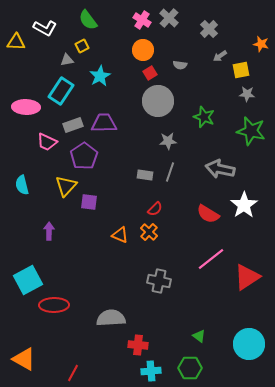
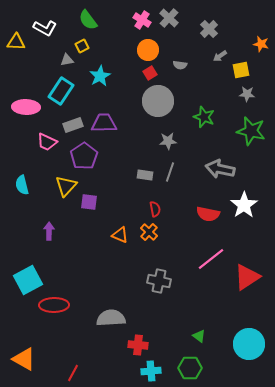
orange circle at (143, 50): moved 5 px right
red semicircle at (155, 209): rotated 56 degrees counterclockwise
red semicircle at (208, 214): rotated 20 degrees counterclockwise
